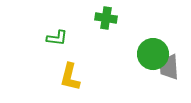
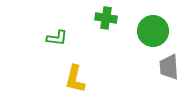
green circle: moved 23 px up
yellow L-shape: moved 5 px right, 2 px down
